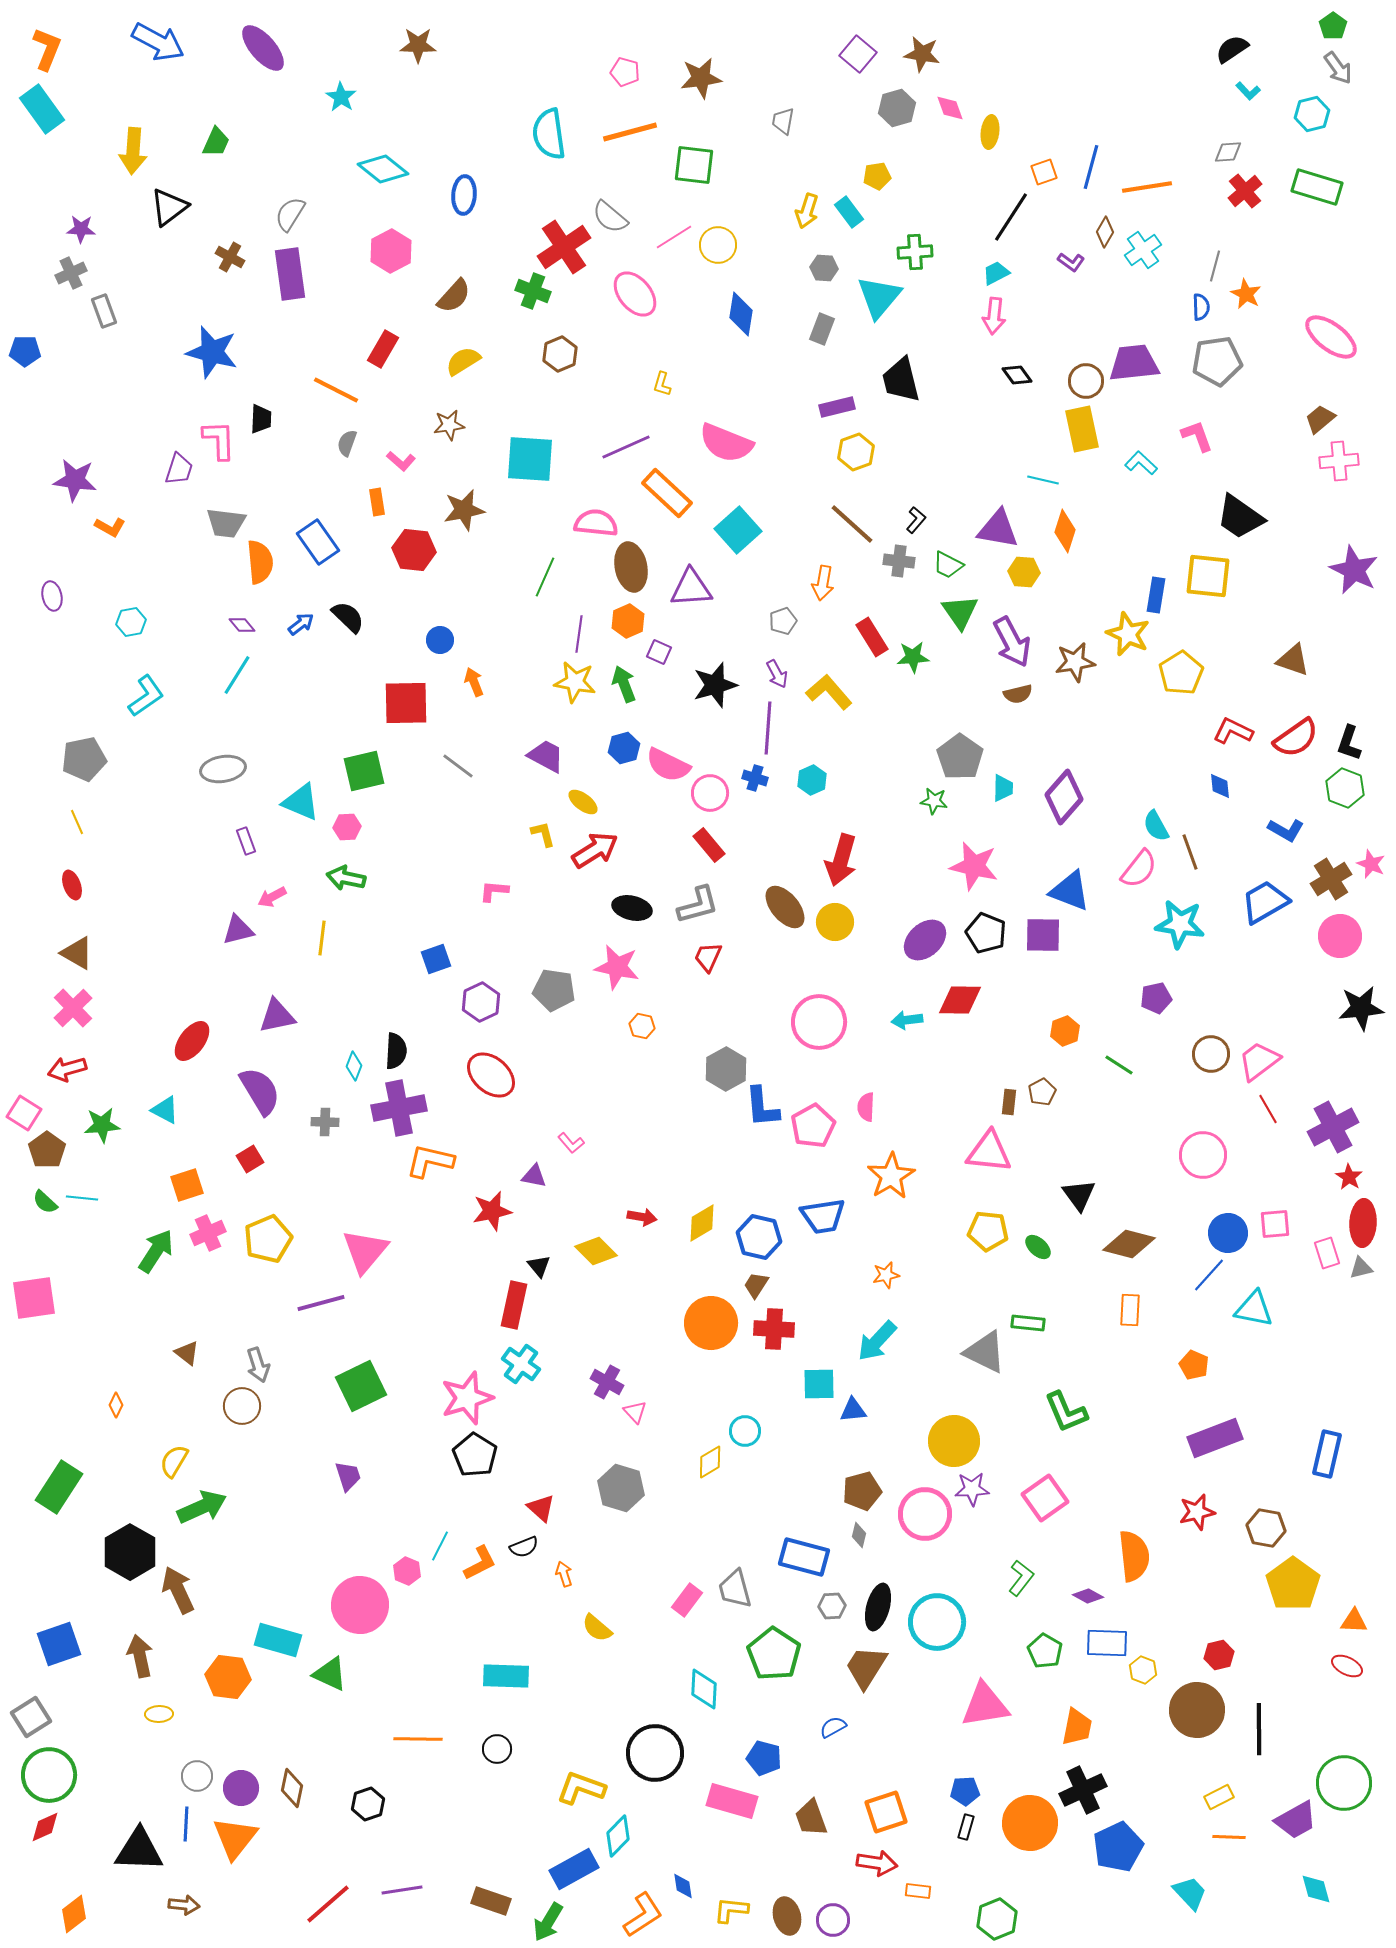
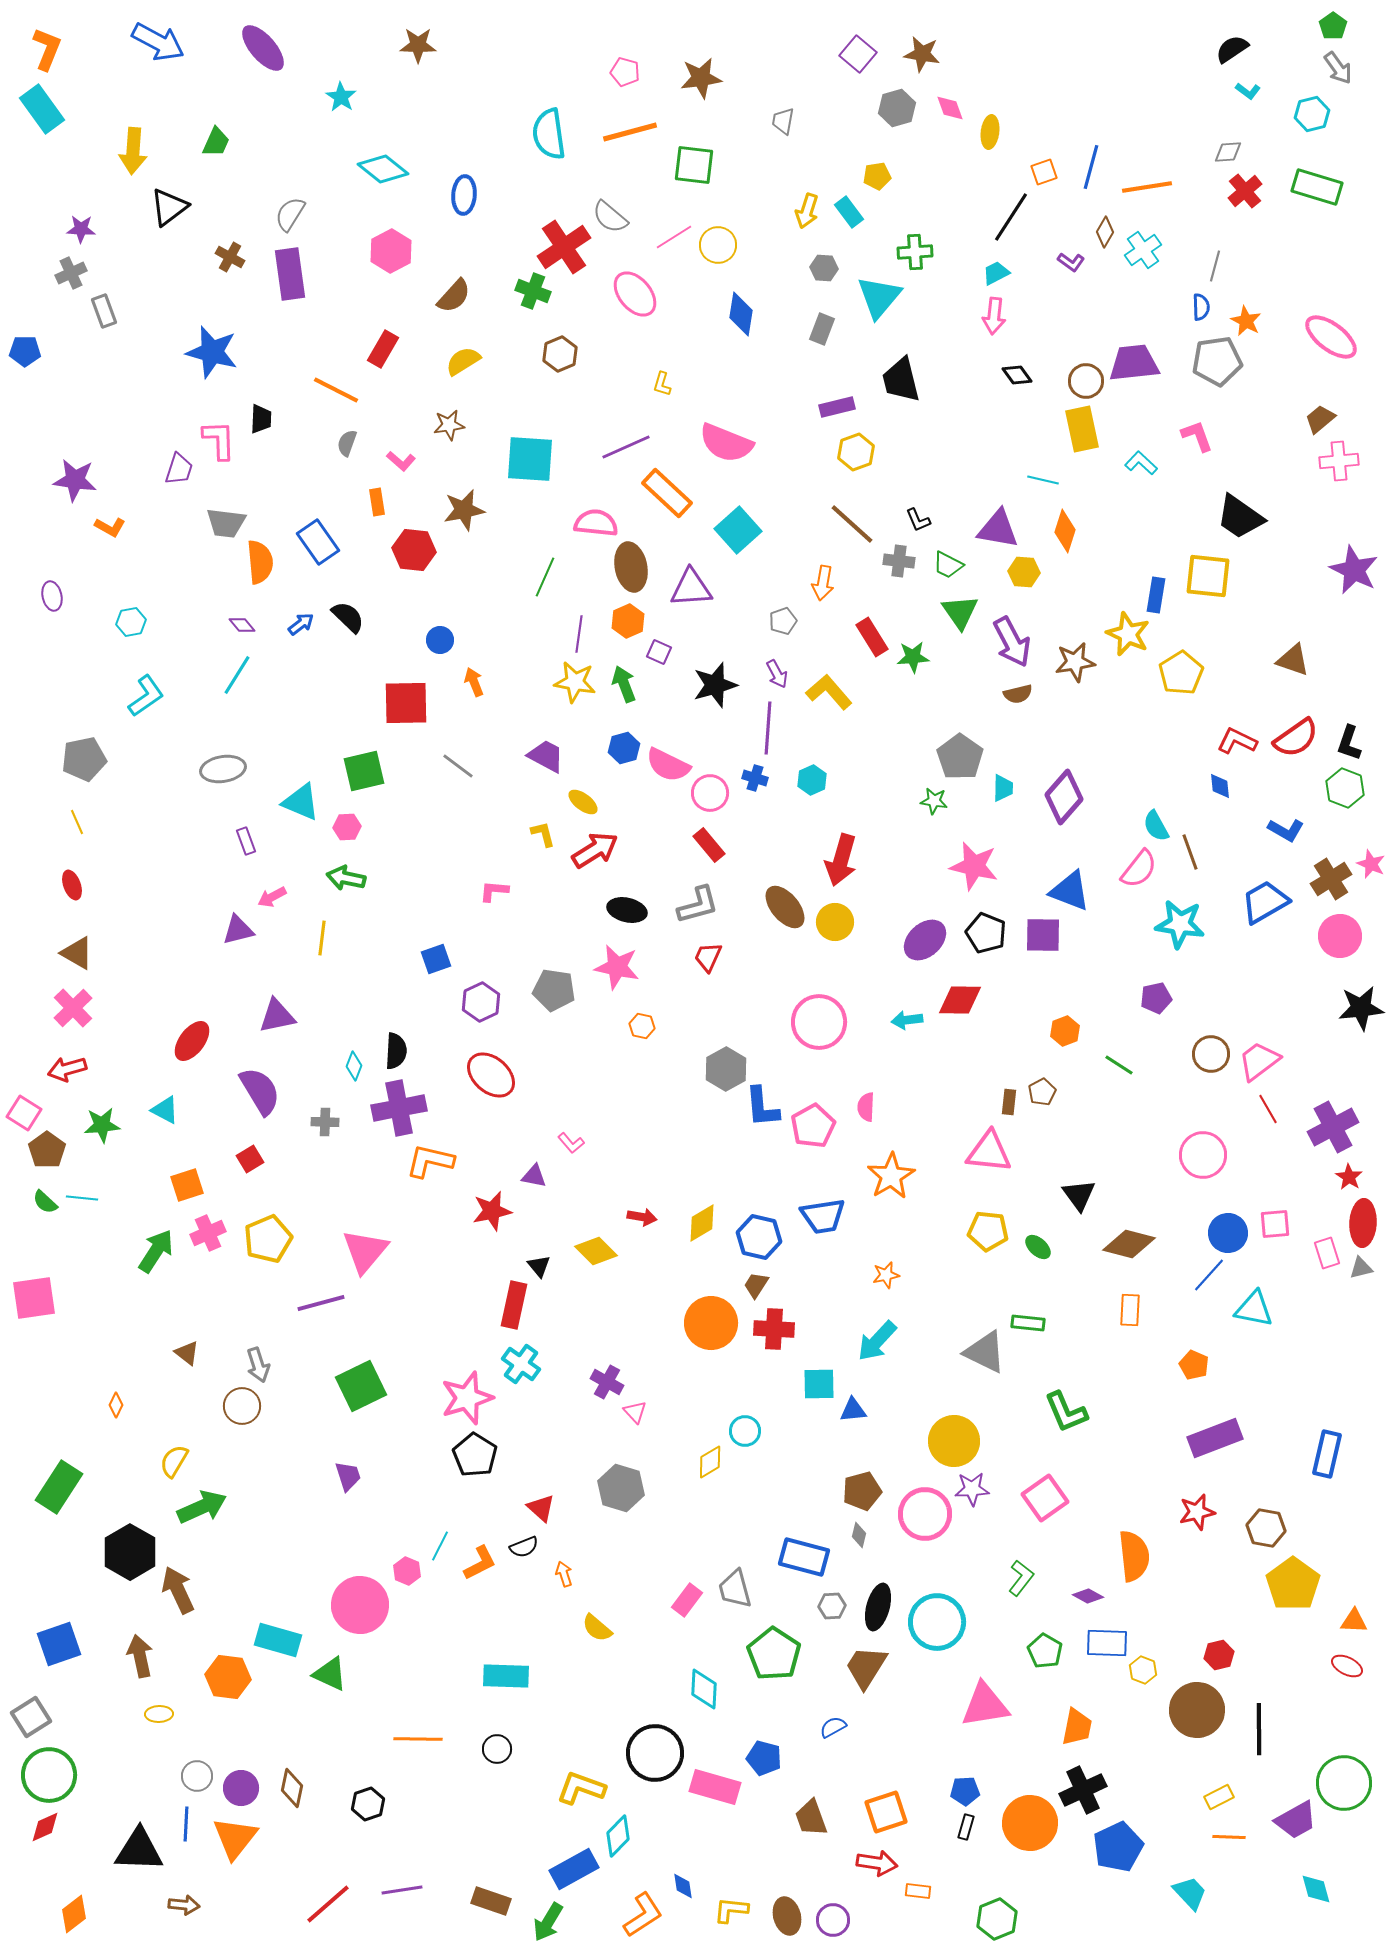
cyan L-shape at (1248, 91): rotated 10 degrees counterclockwise
orange star at (1246, 294): moved 27 px down
black L-shape at (916, 520): moved 2 px right; rotated 116 degrees clockwise
red L-shape at (1233, 731): moved 4 px right, 10 px down
black ellipse at (632, 908): moved 5 px left, 2 px down
pink rectangle at (732, 1801): moved 17 px left, 14 px up
